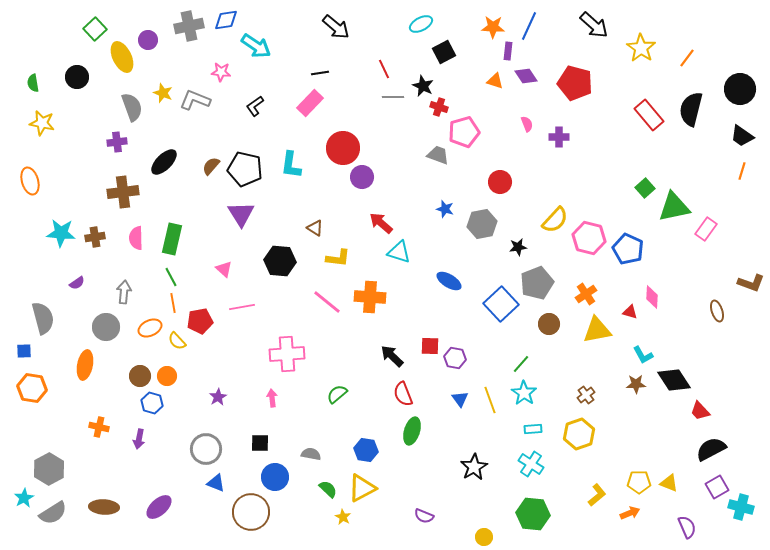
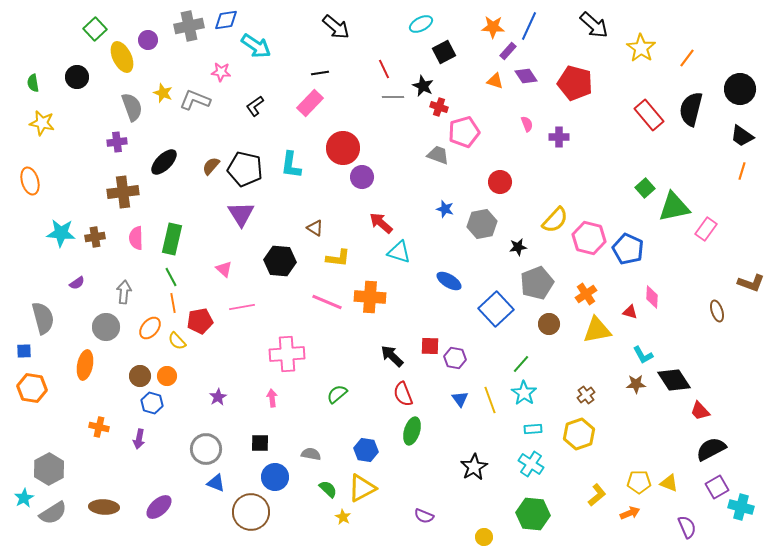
purple rectangle at (508, 51): rotated 36 degrees clockwise
pink line at (327, 302): rotated 16 degrees counterclockwise
blue square at (501, 304): moved 5 px left, 5 px down
orange ellipse at (150, 328): rotated 25 degrees counterclockwise
